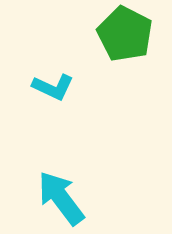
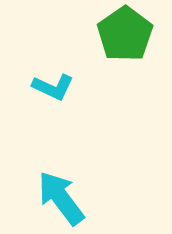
green pentagon: rotated 10 degrees clockwise
